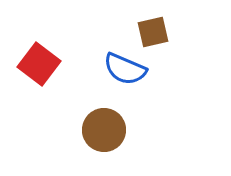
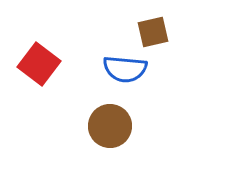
blue semicircle: rotated 18 degrees counterclockwise
brown circle: moved 6 px right, 4 px up
